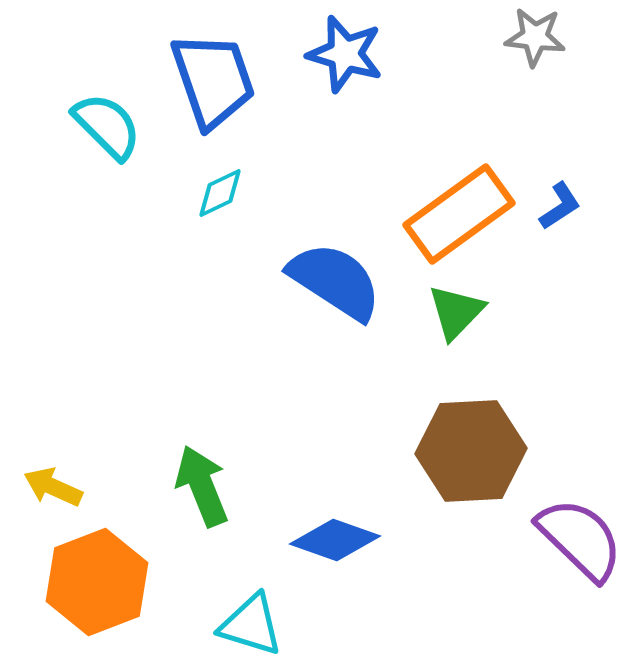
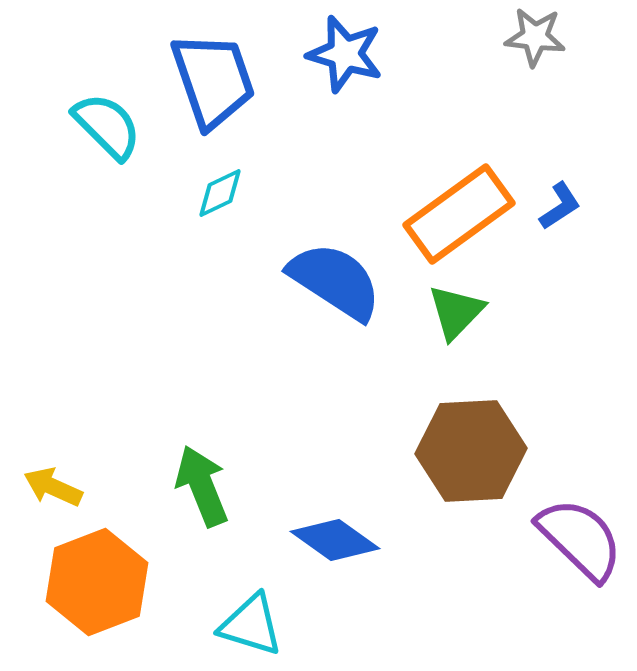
blue diamond: rotated 16 degrees clockwise
